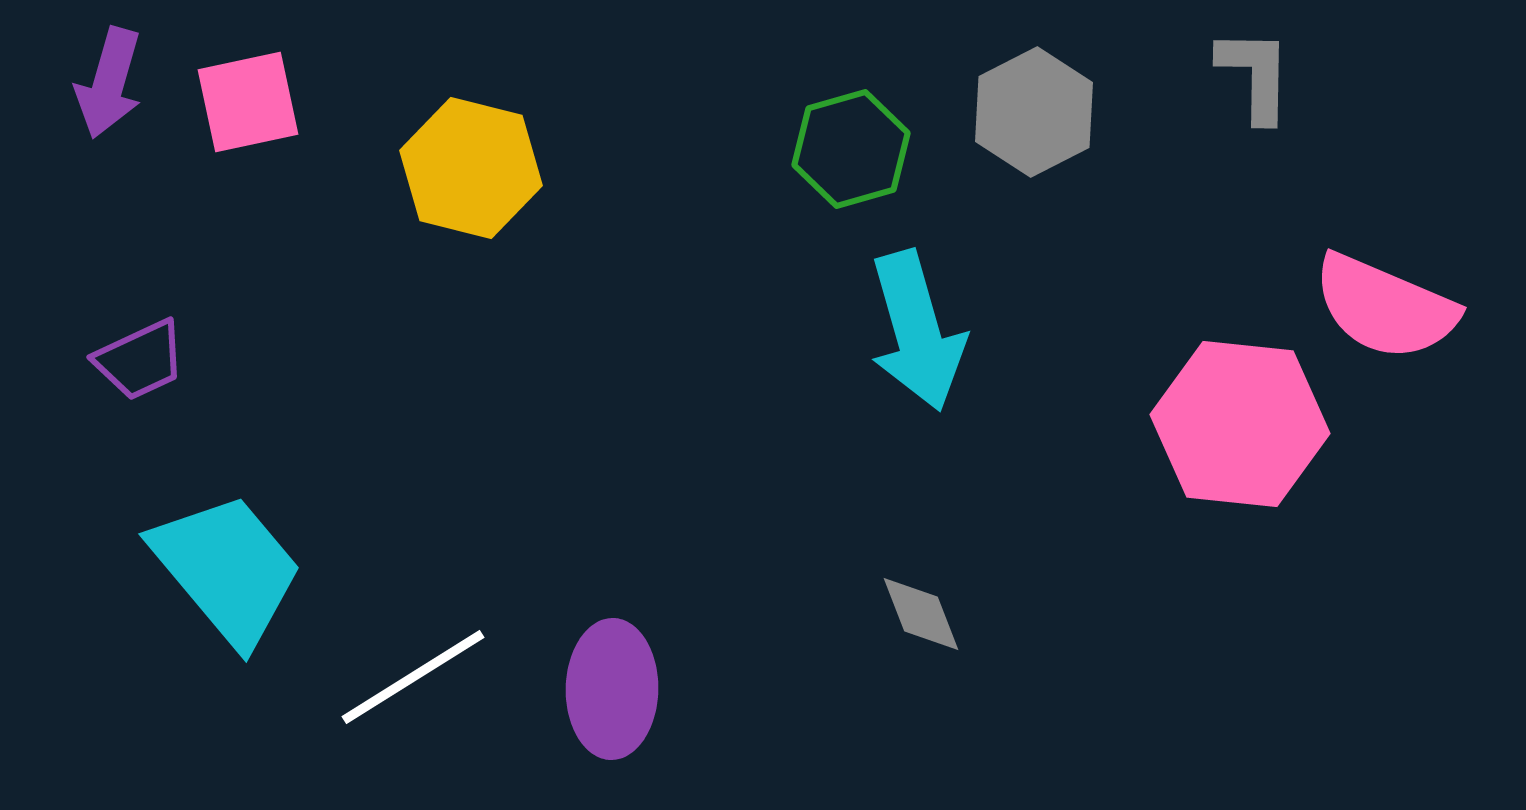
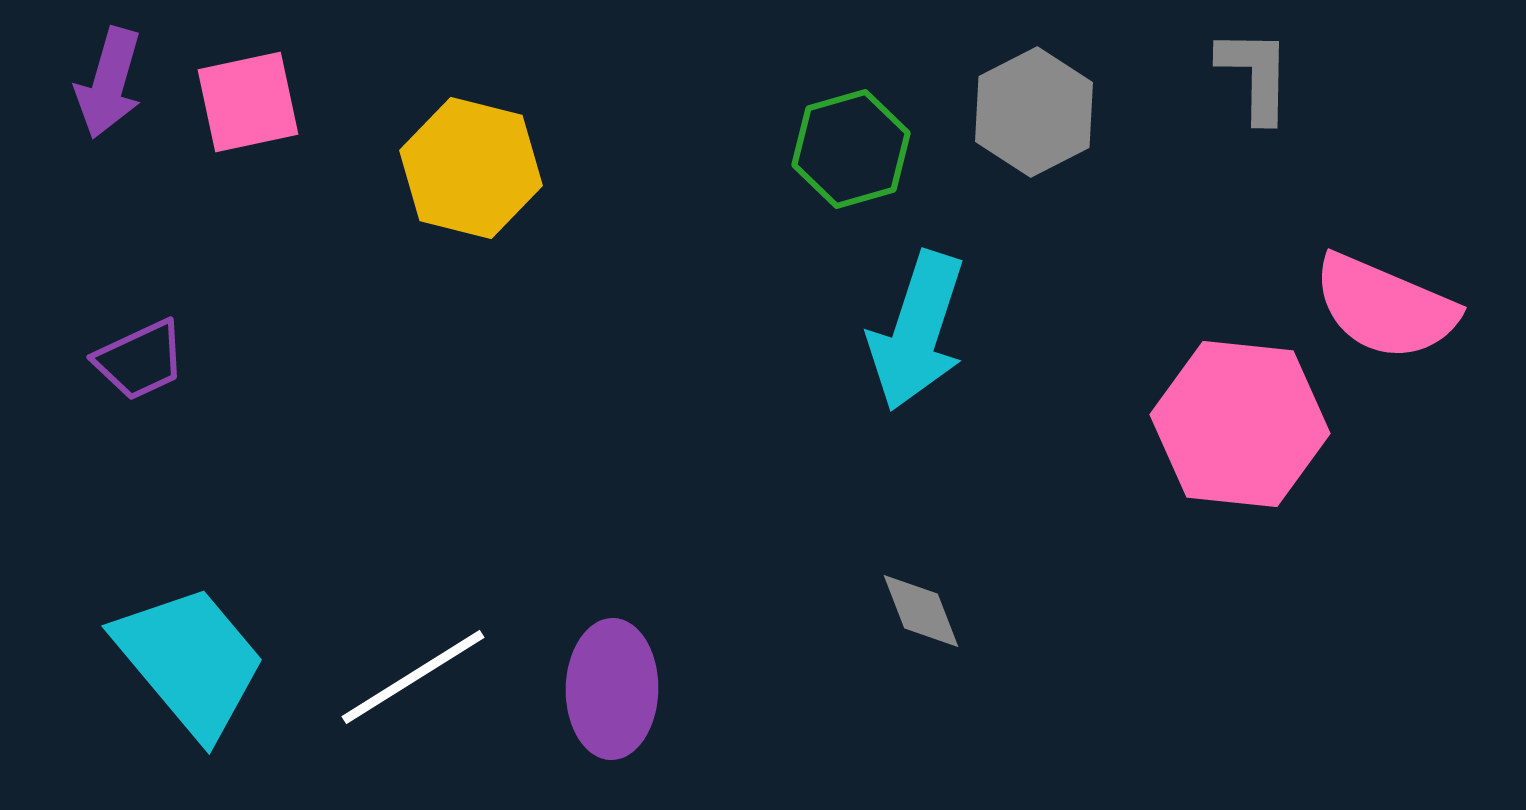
cyan arrow: rotated 34 degrees clockwise
cyan trapezoid: moved 37 px left, 92 px down
gray diamond: moved 3 px up
